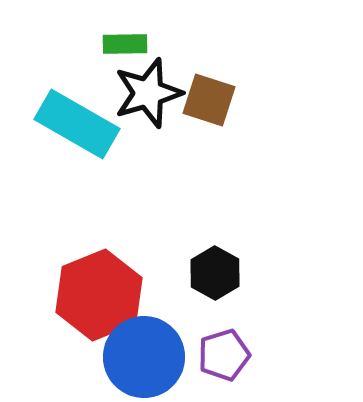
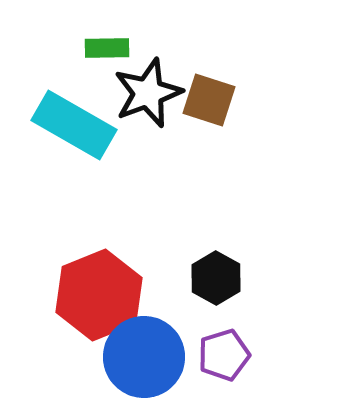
green rectangle: moved 18 px left, 4 px down
black star: rotated 4 degrees counterclockwise
cyan rectangle: moved 3 px left, 1 px down
black hexagon: moved 1 px right, 5 px down
